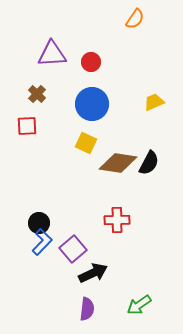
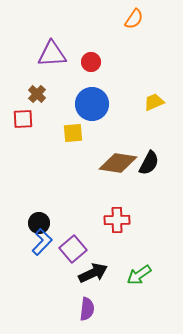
orange semicircle: moved 1 px left
red square: moved 4 px left, 7 px up
yellow square: moved 13 px left, 10 px up; rotated 30 degrees counterclockwise
green arrow: moved 30 px up
